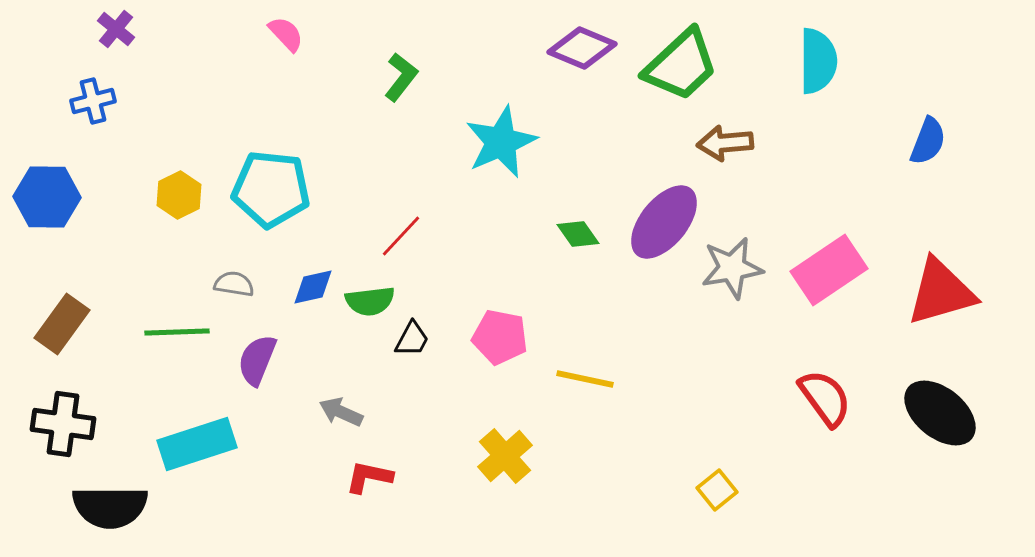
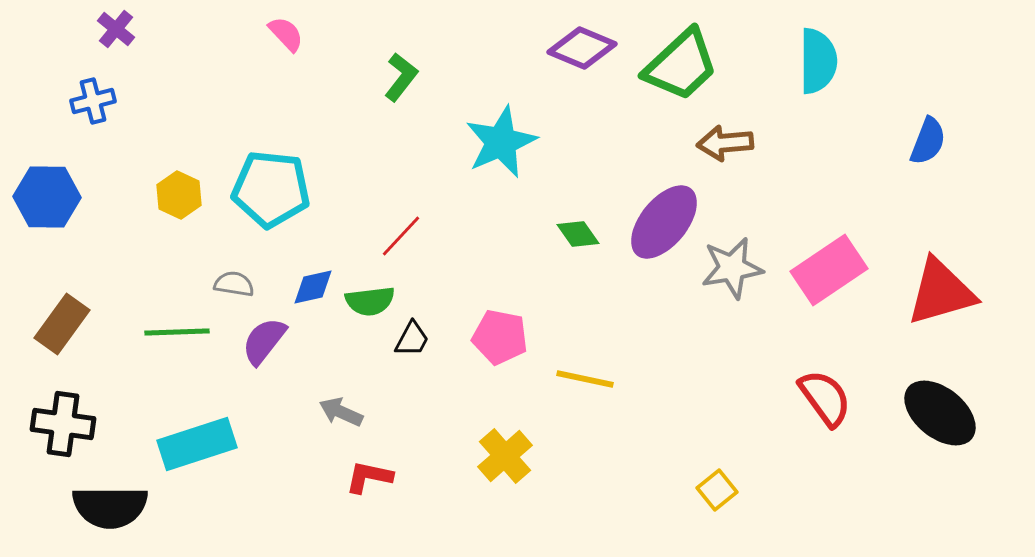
yellow hexagon: rotated 9 degrees counterclockwise
purple semicircle: moved 7 px right, 19 px up; rotated 16 degrees clockwise
